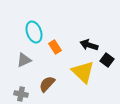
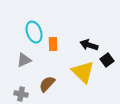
orange rectangle: moved 2 px left, 3 px up; rotated 32 degrees clockwise
black square: rotated 16 degrees clockwise
